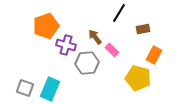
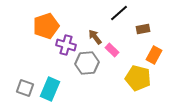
black line: rotated 18 degrees clockwise
